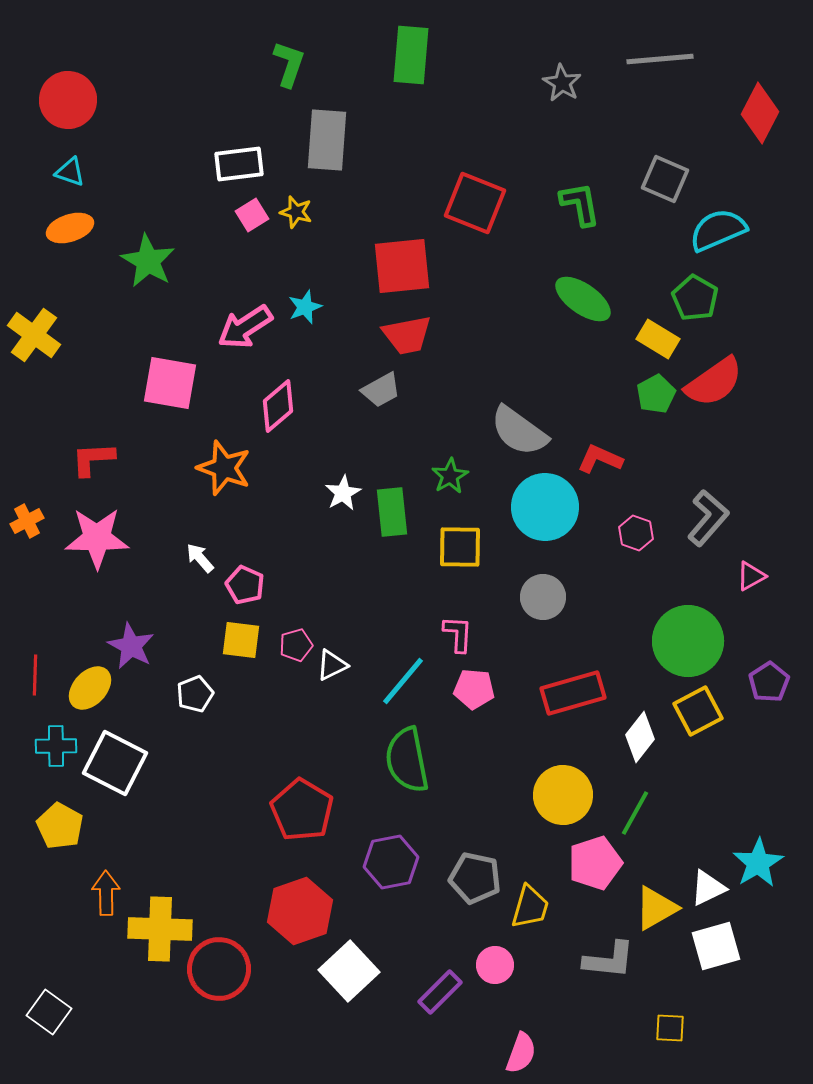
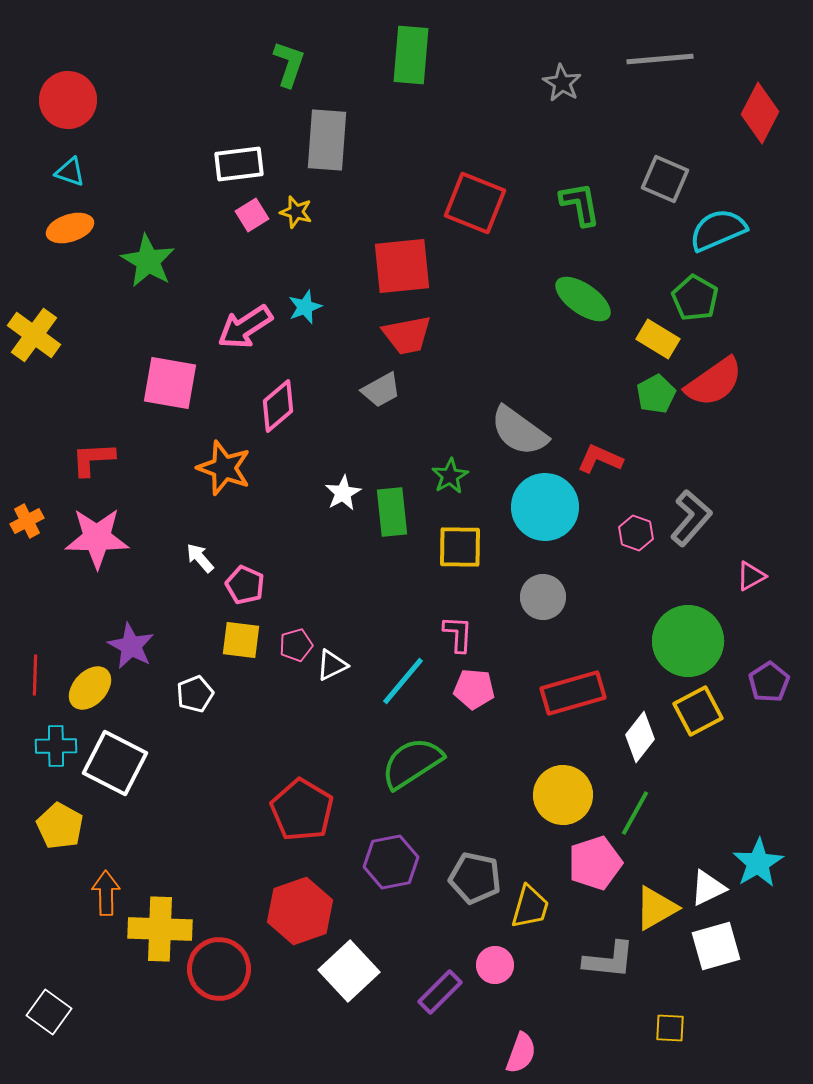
gray L-shape at (708, 518): moved 17 px left
green semicircle at (407, 760): moved 5 px right, 3 px down; rotated 68 degrees clockwise
